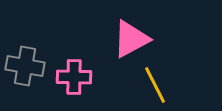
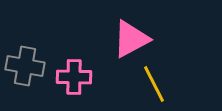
yellow line: moved 1 px left, 1 px up
